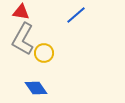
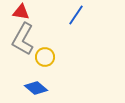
blue line: rotated 15 degrees counterclockwise
yellow circle: moved 1 px right, 4 px down
blue diamond: rotated 15 degrees counterclockwise
